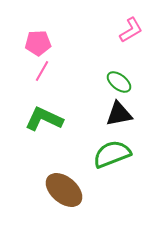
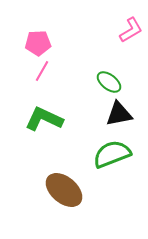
green ellipse: moved 10 px left
